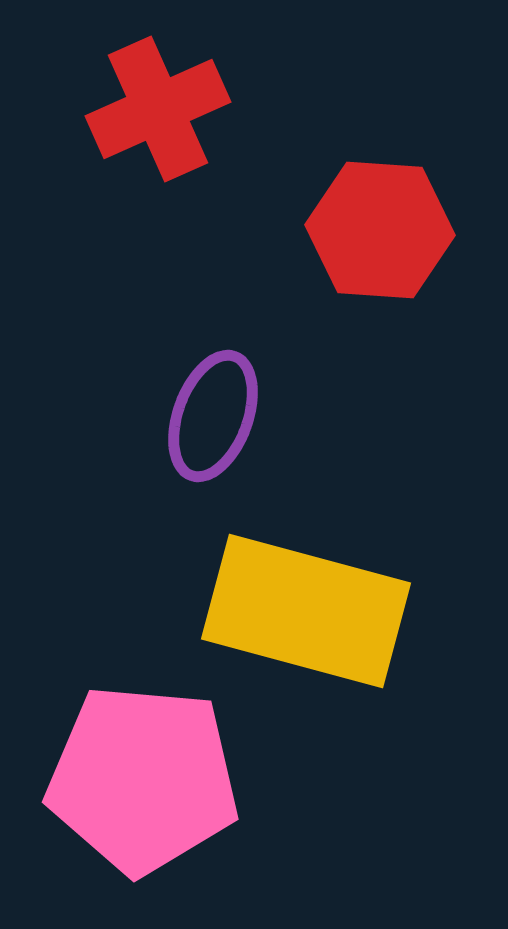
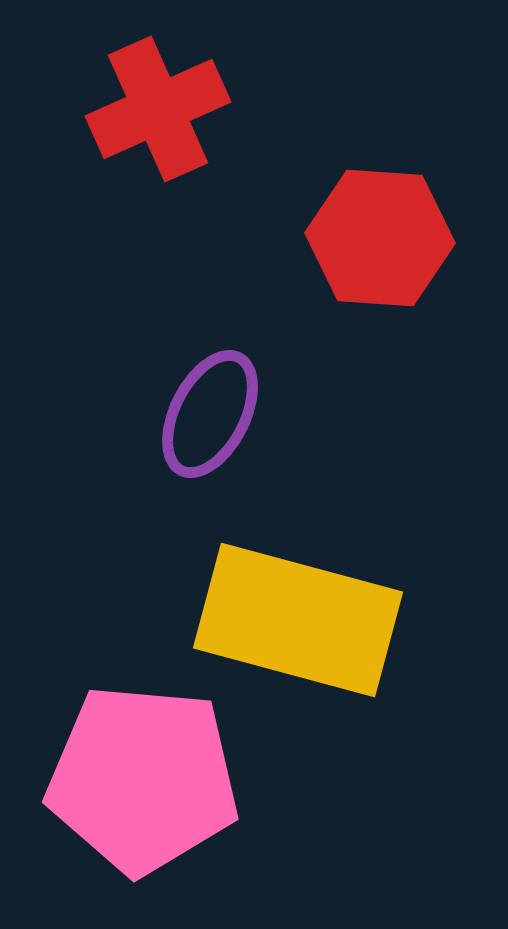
red hexagon: moved 8 px down
purple ellipse: moved 3 px left, 2 px up; rotated 7 degrees clockwise
yellow rectangle: moved 8 px left, 9 px down
